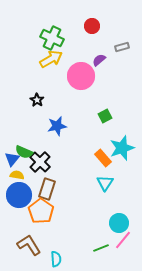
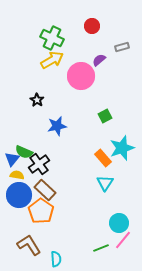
yellow arrow: moved 1 px right, 1 px down
black cross: moved 1 px left, 2 px down; rotated 10 degrees clockwise
brown rectangle: moved 2 px left, 1 px down; rotated 65 degrees counterclockwise
